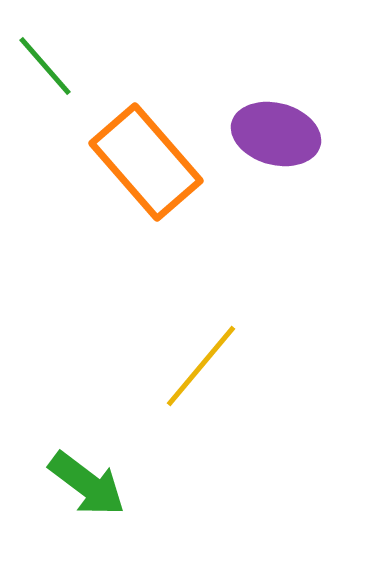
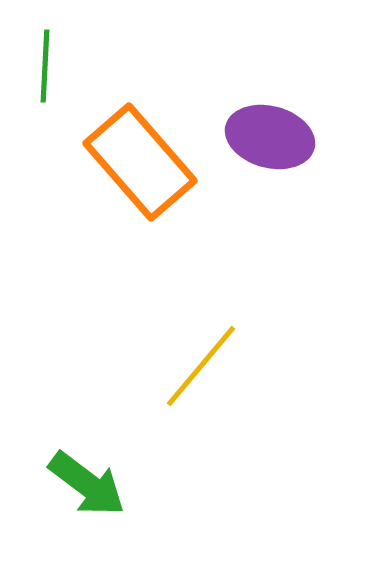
green line: rotated 44 degrees clockwise
purple ellipse: moved 6 px left, 3 px down
orange rectangle: moved 6 px left
